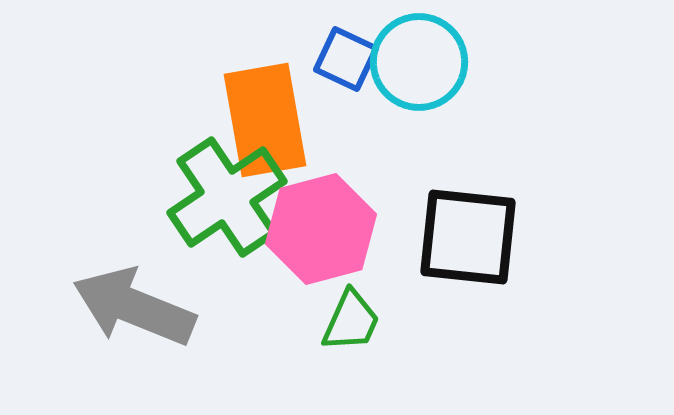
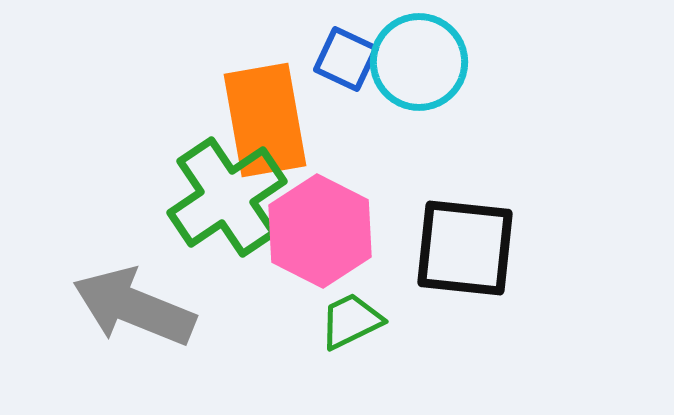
pink hexagon: moved 1 px left, 2 px down; rotated 18 degrees counterclockwise
black square: moved 3 px left, 11 px down
green trapezoid: rotated 140 degrees counterclockwise
